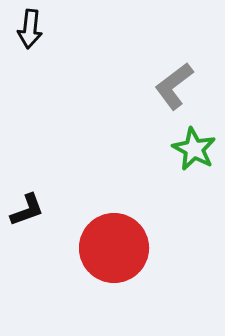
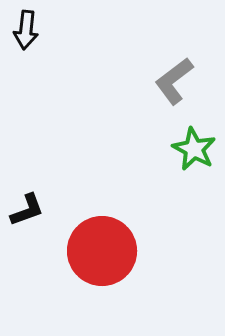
black arrow: moved 4 px left, 1 px down
gray L-shape: moved 5 px up
red circle: moved 12 px left, 3 px down
